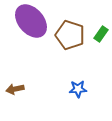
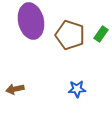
purple ellipse: rotated 28 degrees clockwise
blue star: moved 1 px left
